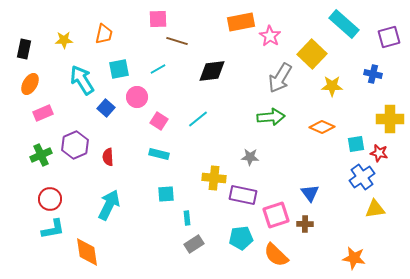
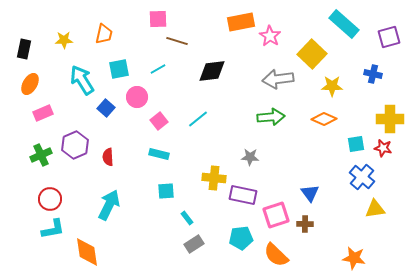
gray arrow at (280, 78): moved 2 px left, 1 px down; rotated 52 degrees clockwise
pink square at (159, 121): rotated 18 degrees clockwise
orange diamond at (322, 127): moved 2 px right, 8 px up
red star at (379, 153): moved 4 px right, 5 px up
blue cross at (362, 177): rotated 15 degrees counterclockwise
cyan square at (166, 194): moved 3 px up
cyan rectangle at (187, 218): rotated 32 degrees counterclockwise
